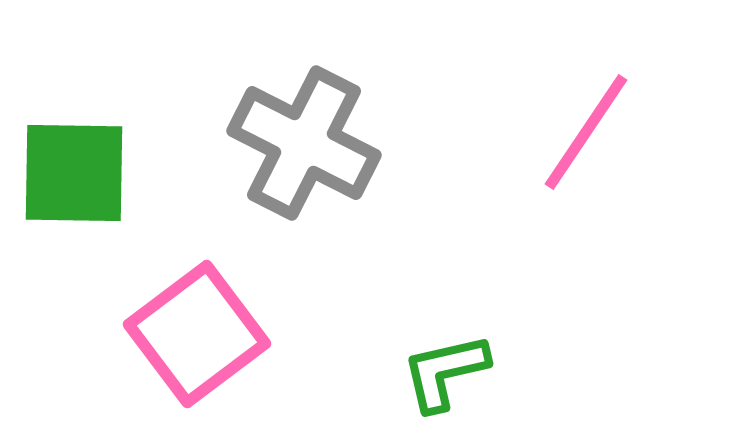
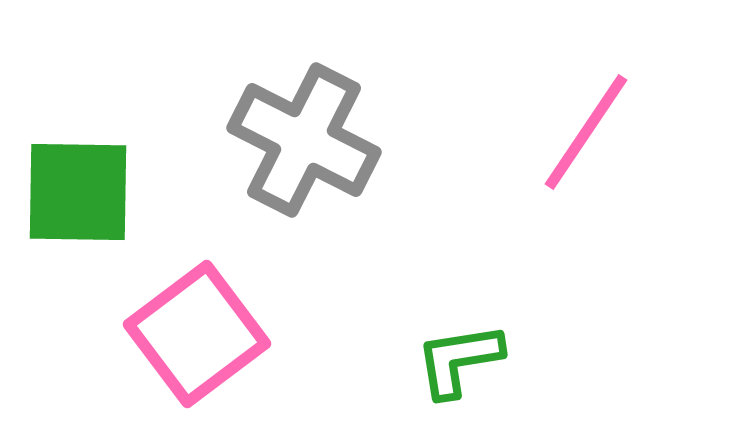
gray cross: moved 3 px up
green square: moved 4 px right, 19 px down
green L-shape: moved 14 px right, 12 px up; rotated 4 degrees clockwise
